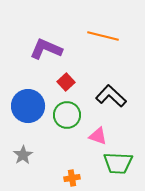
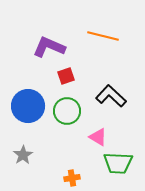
purple L-shape: moved 3 px right, 2 px up
red square: moved 6 px up; rotated 24 degrees clockwise
green circle: moved 4 px up
pink triangle: moved 1 px down; rotated 12 degrees clockwise
